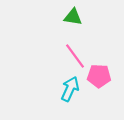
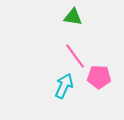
pink pentagon: moved 1 px down
cyan arrow: moved 6 px left, 3 px up
